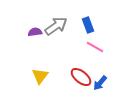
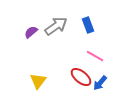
purple semicircle: moved 4 px left; rotated 32 degrees counterclockwise
pink line: moved 9 px down
yellow triangle: moved 2 px left, 5 px down
